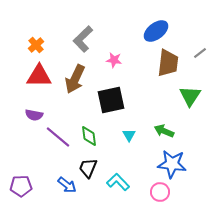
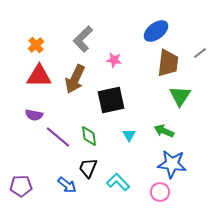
green triangle: moved 10 px left
